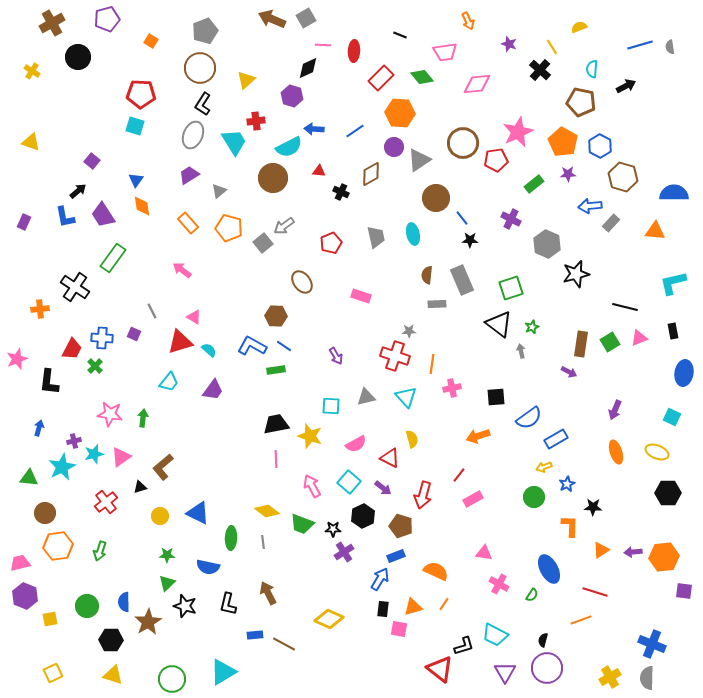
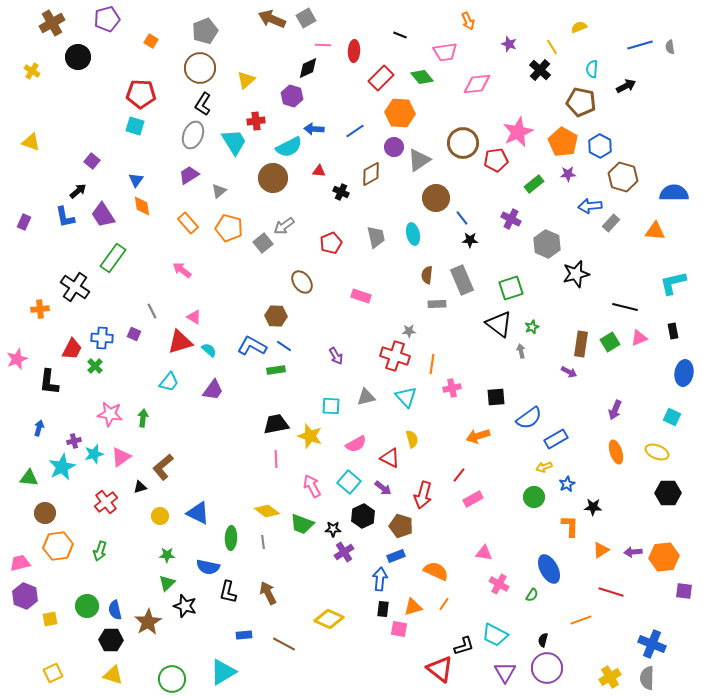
blue arrow at (380, 579): rotated 25 degrees counterclockwise
red line at (595, 592): moved 16 px right
blue semicircle at (124, 602): moved 9 px left, 8 px down; rotated 12 degrees counterclockwise
black L-shape at (228, 604): moved 12 px up
blue rectangle at (255, 635): moved 11 px left
